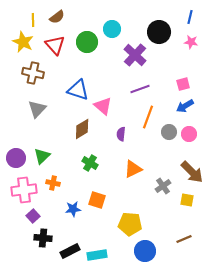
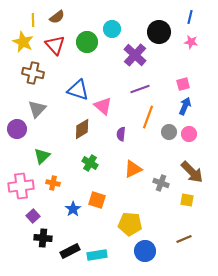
blue arrow: rotated 144 degrees clockwise
purple circle: moved 1 px right, 29 px up
gray cross: moved 2 px left, 3 px up; rotated 35 degrees counterclockwise
pink cross: moved 3 px left, 4 px up
blue star: rotated 28 degrees counterclockwise
